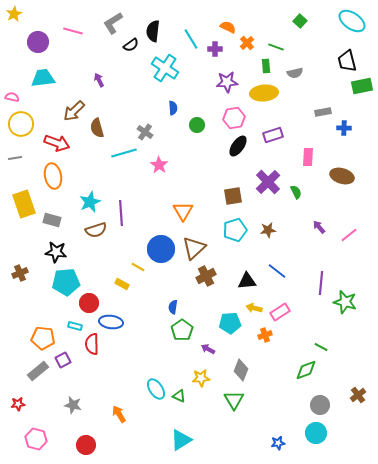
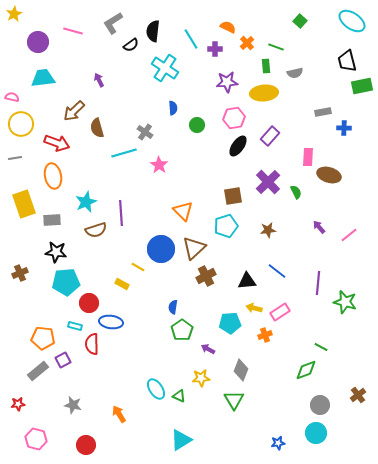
purple rectangle at (273, 135): moved 3 px left, 1 px down; rotated 30 degrees counterclockwise
brown ellipse at (342, 176): moved 13 px left, 1 px up
cyan star at (90, 202): moved 4 px left
orange triangle at (183, 211): rotated 15 degrees counterclockwise
gray rectangle at (52, 220): rotated 18 degrees counterclockwise
cyan pentagon at (235, 230): moved 9 px left, 4 px up
purple line at (321, 283): moved 3 px left
